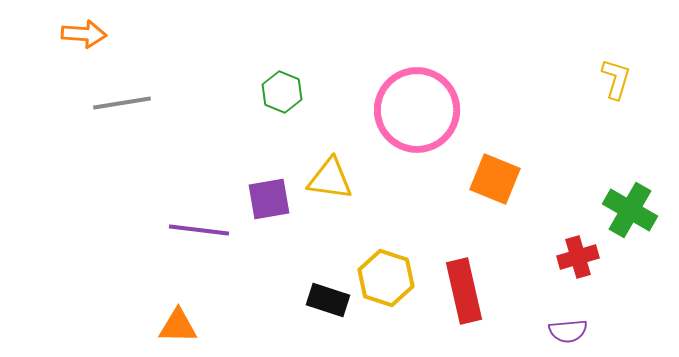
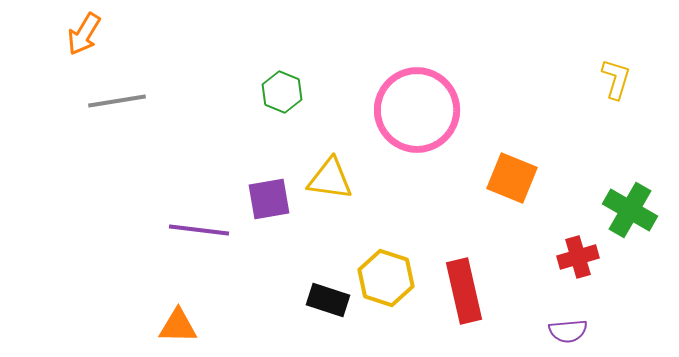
orange arrow: rotated 117 degrees clockwise
gray line: moved 5 px left, 2 px up
orange square: moved 17 px right, 1 px up
